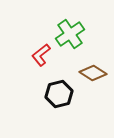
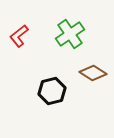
red L-shape: moved 22 px left, 19 px up
black hexagon: moved 7 px left, 3 px up
